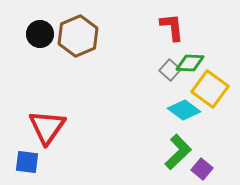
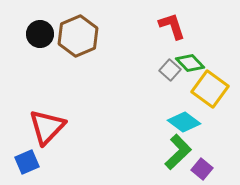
red L-shape: moved 1 px up; rotated 12 degrees counterclockwise
green diamond: rotated 44 degrees clockwise
cyan diamond: moved 12 px down
red triangle: rotated 9 degrees clockwise
blue square: rotated 30 degrees counterclockwise
